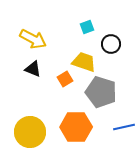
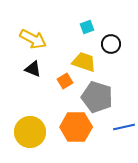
orange square: moved 2 px down
gray pentagon: moved 4 px left, 5 px down
